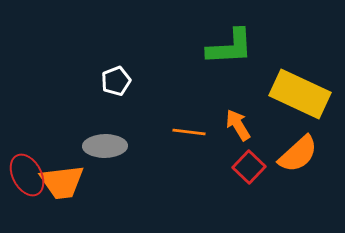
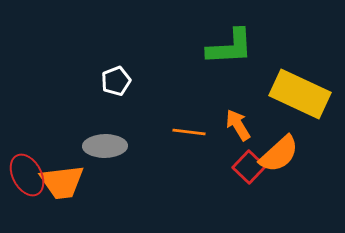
orange semicircle: moved 19 px left
